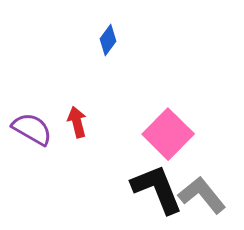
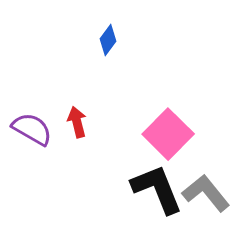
gray L-shape: moved 4 px right, 2 px up
